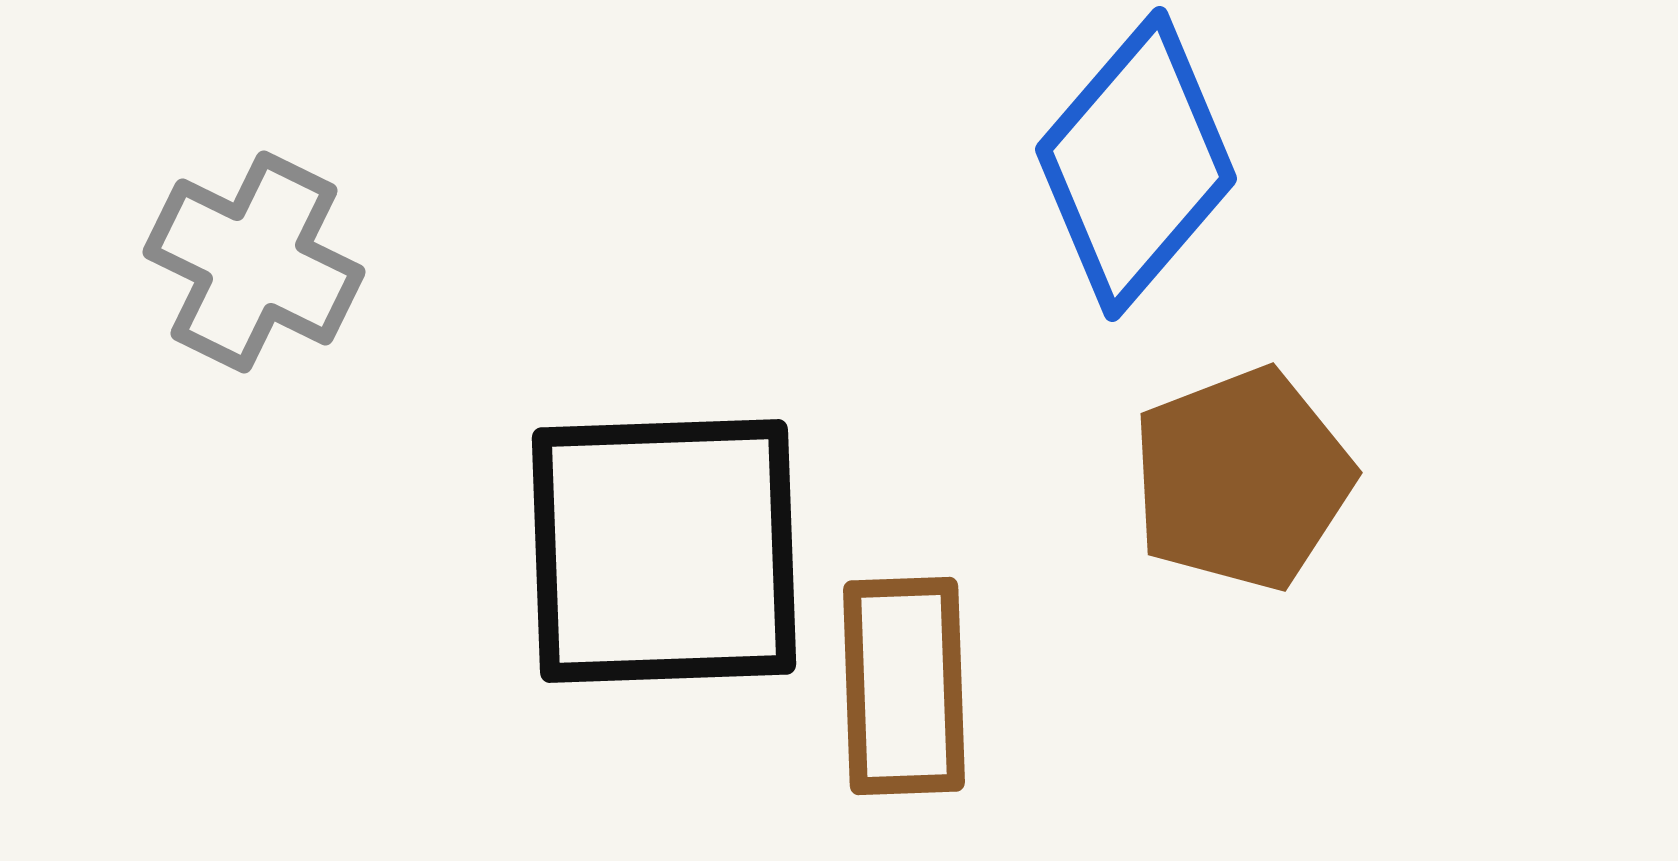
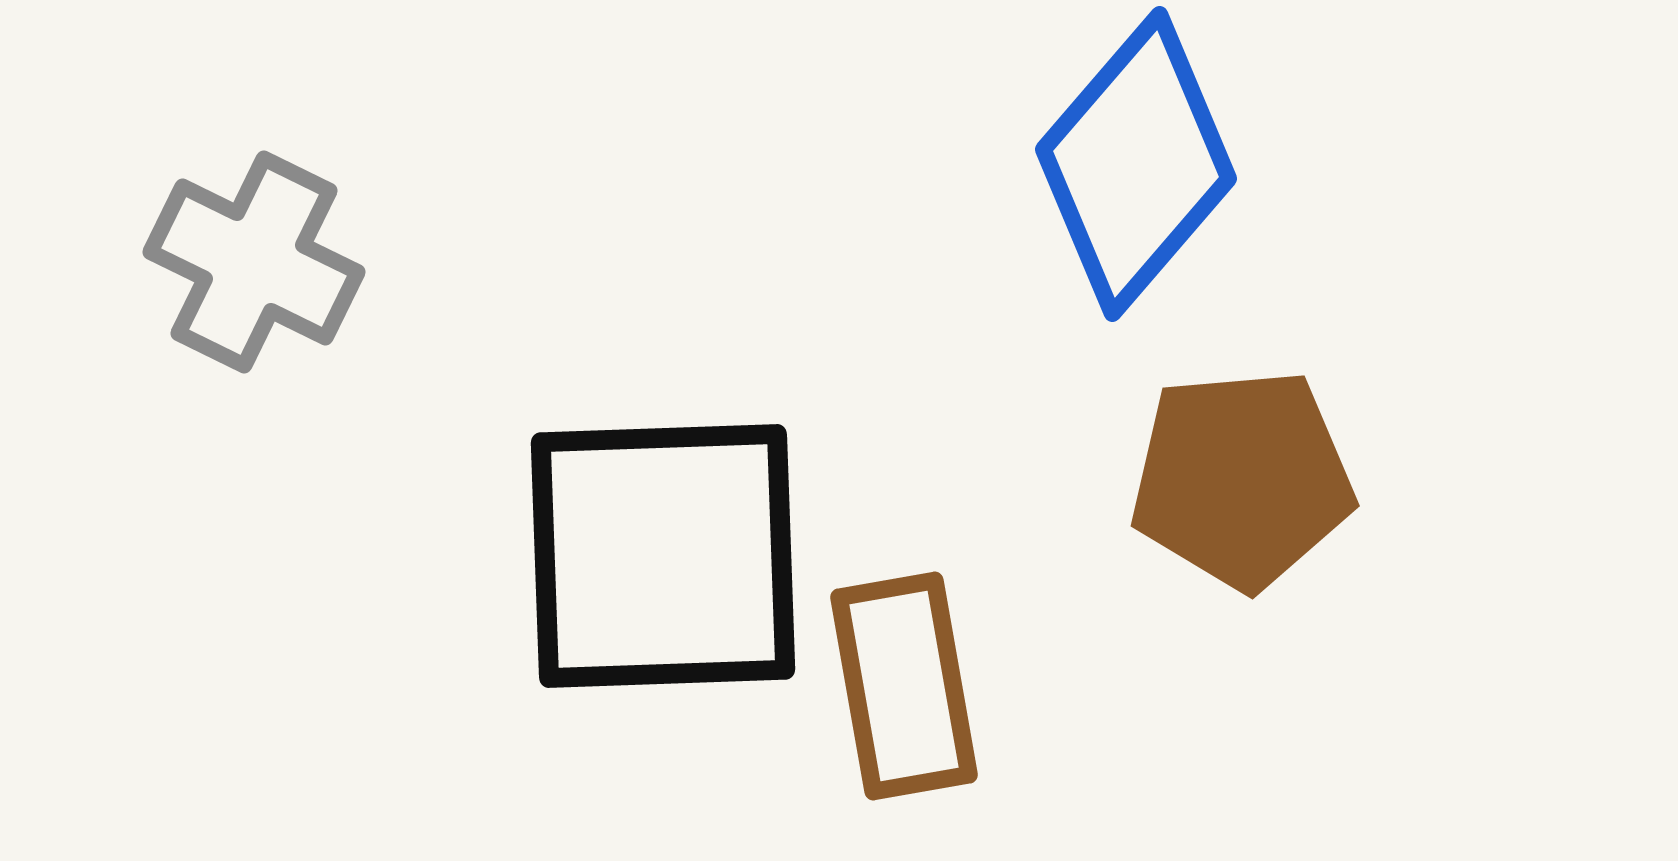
brown pentagon: rotated 16 degrees clockwise
black square: moved 1 px left, 5 px down
brown rectangle: rotated 8 degrees counterclockwise
